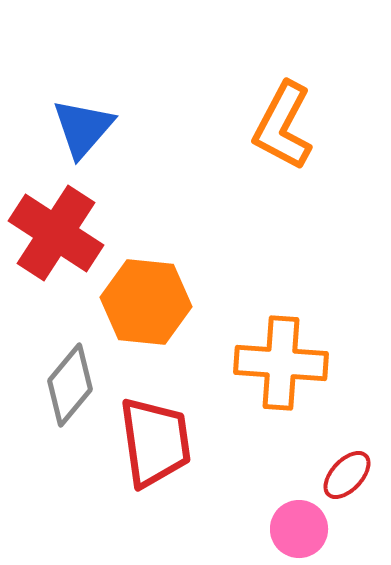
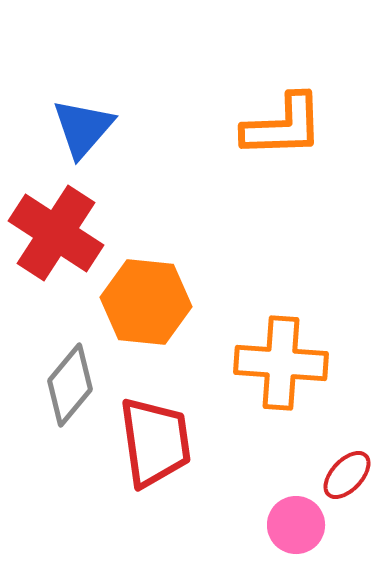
orange L-shape: rotated 120 degrees counterclockwise
pink circle: moved 3 px left, 4 px up
